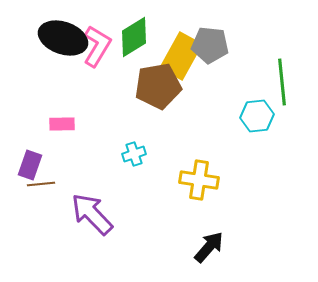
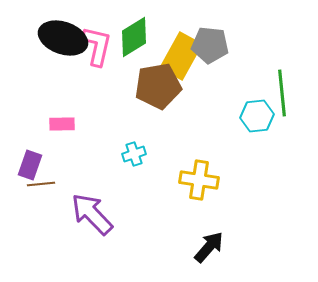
pink L-shape: rotated 18 degrees counterclockwise
green line: moved 11 px down
